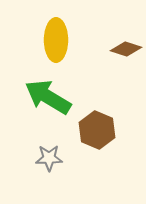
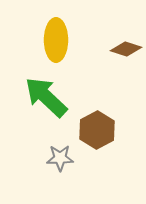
green arrow: moved 2 px left; rotated 12 degrees clockwise
brown hexagon: rotated 9 degrees clockwise
gray star: moved 11 px right
